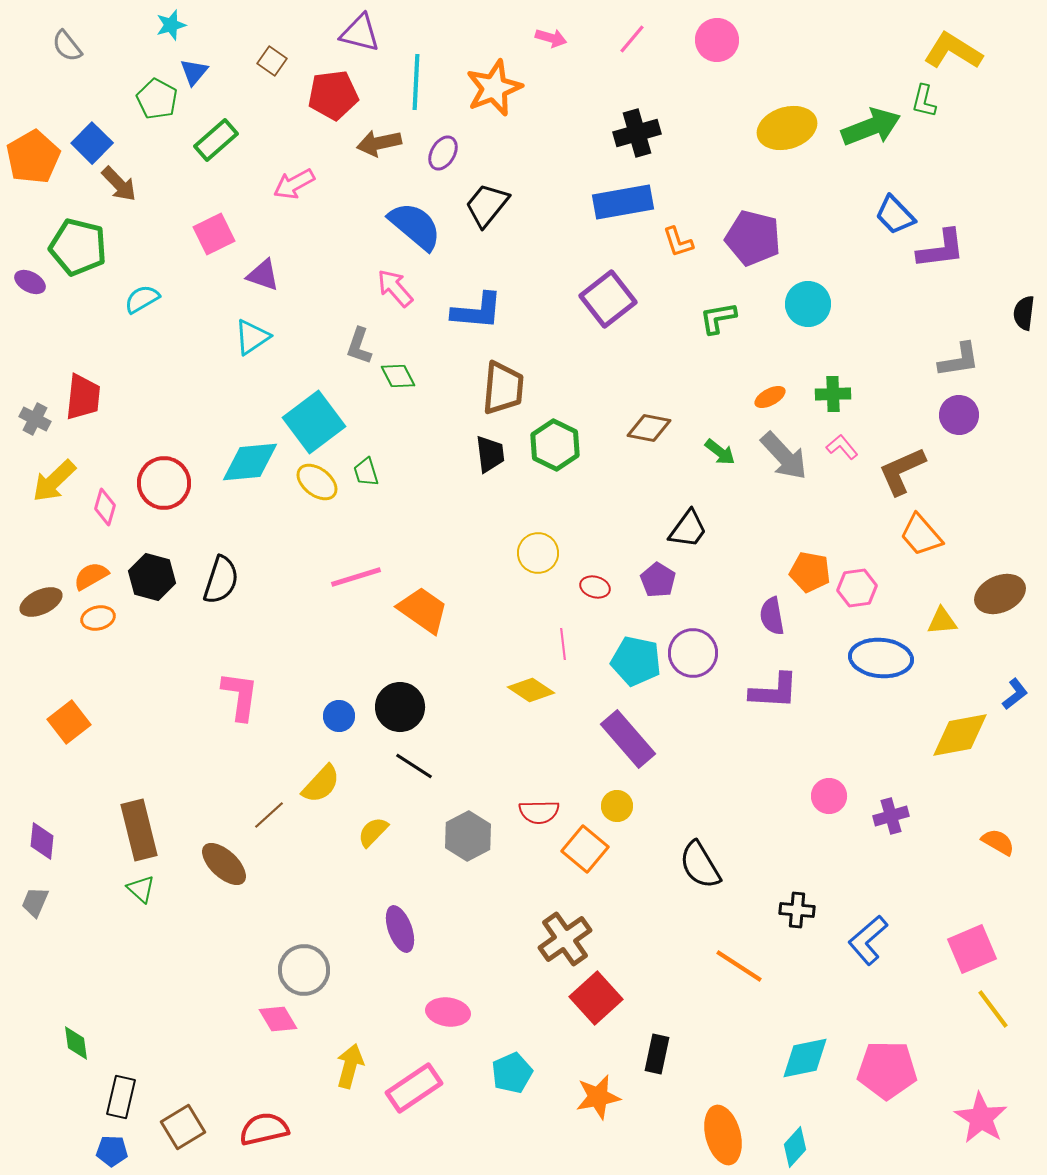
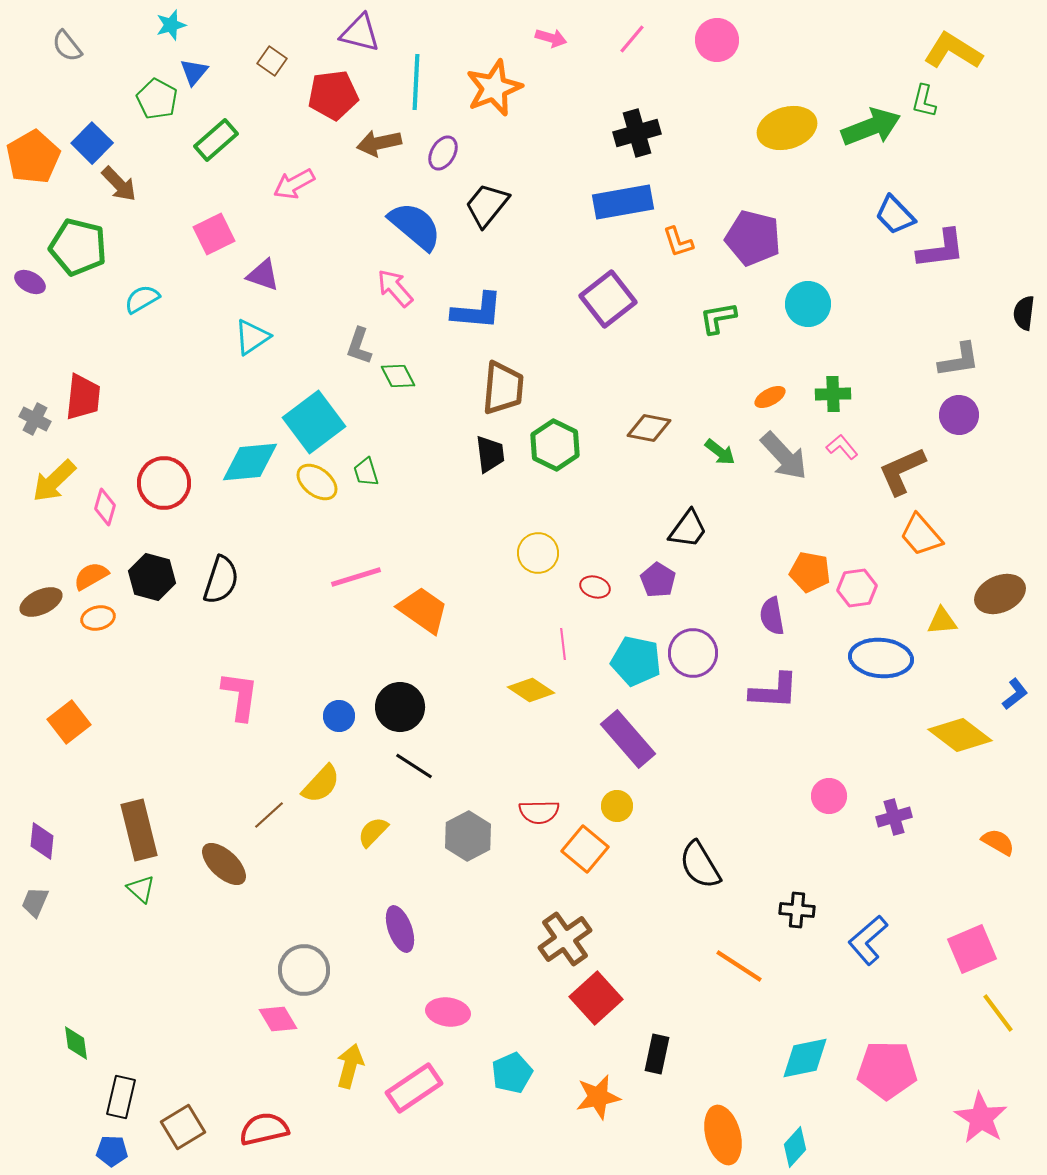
yellow diamond at (960, 735): rotated 48 degrees clockwise
purple cross at (891, 816): moved 3 px right, 1 px down
yellow line at (993, 1009): moved 5 px right, 4 px down
